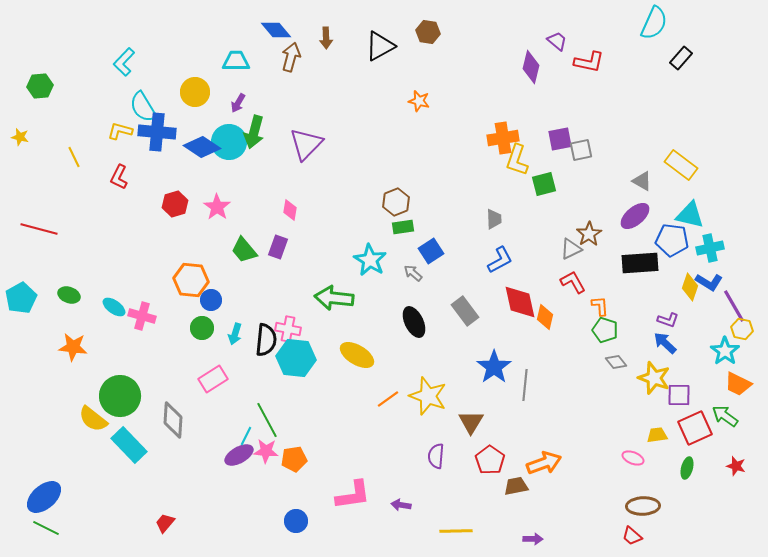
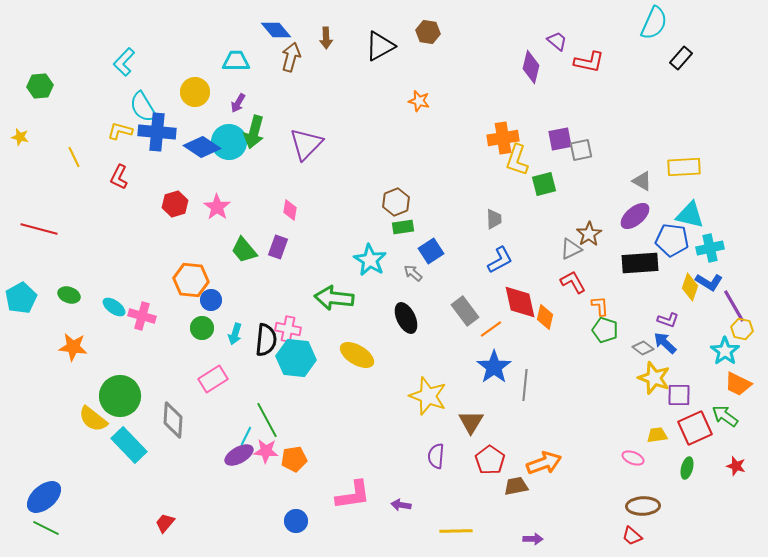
yellow rectangle at (681, 165): moved 3 px right, 2 px down; rotated 40 degrees counterclockwise
black ellipse at (414, 322): moved 8 px left, 4 px up
gray diamond at (616, 362): moved 27 px right, 14 px up; rotated 15 degrees counterclockwise
orange line at (388, 399): moved 103 px right, 70 px up
